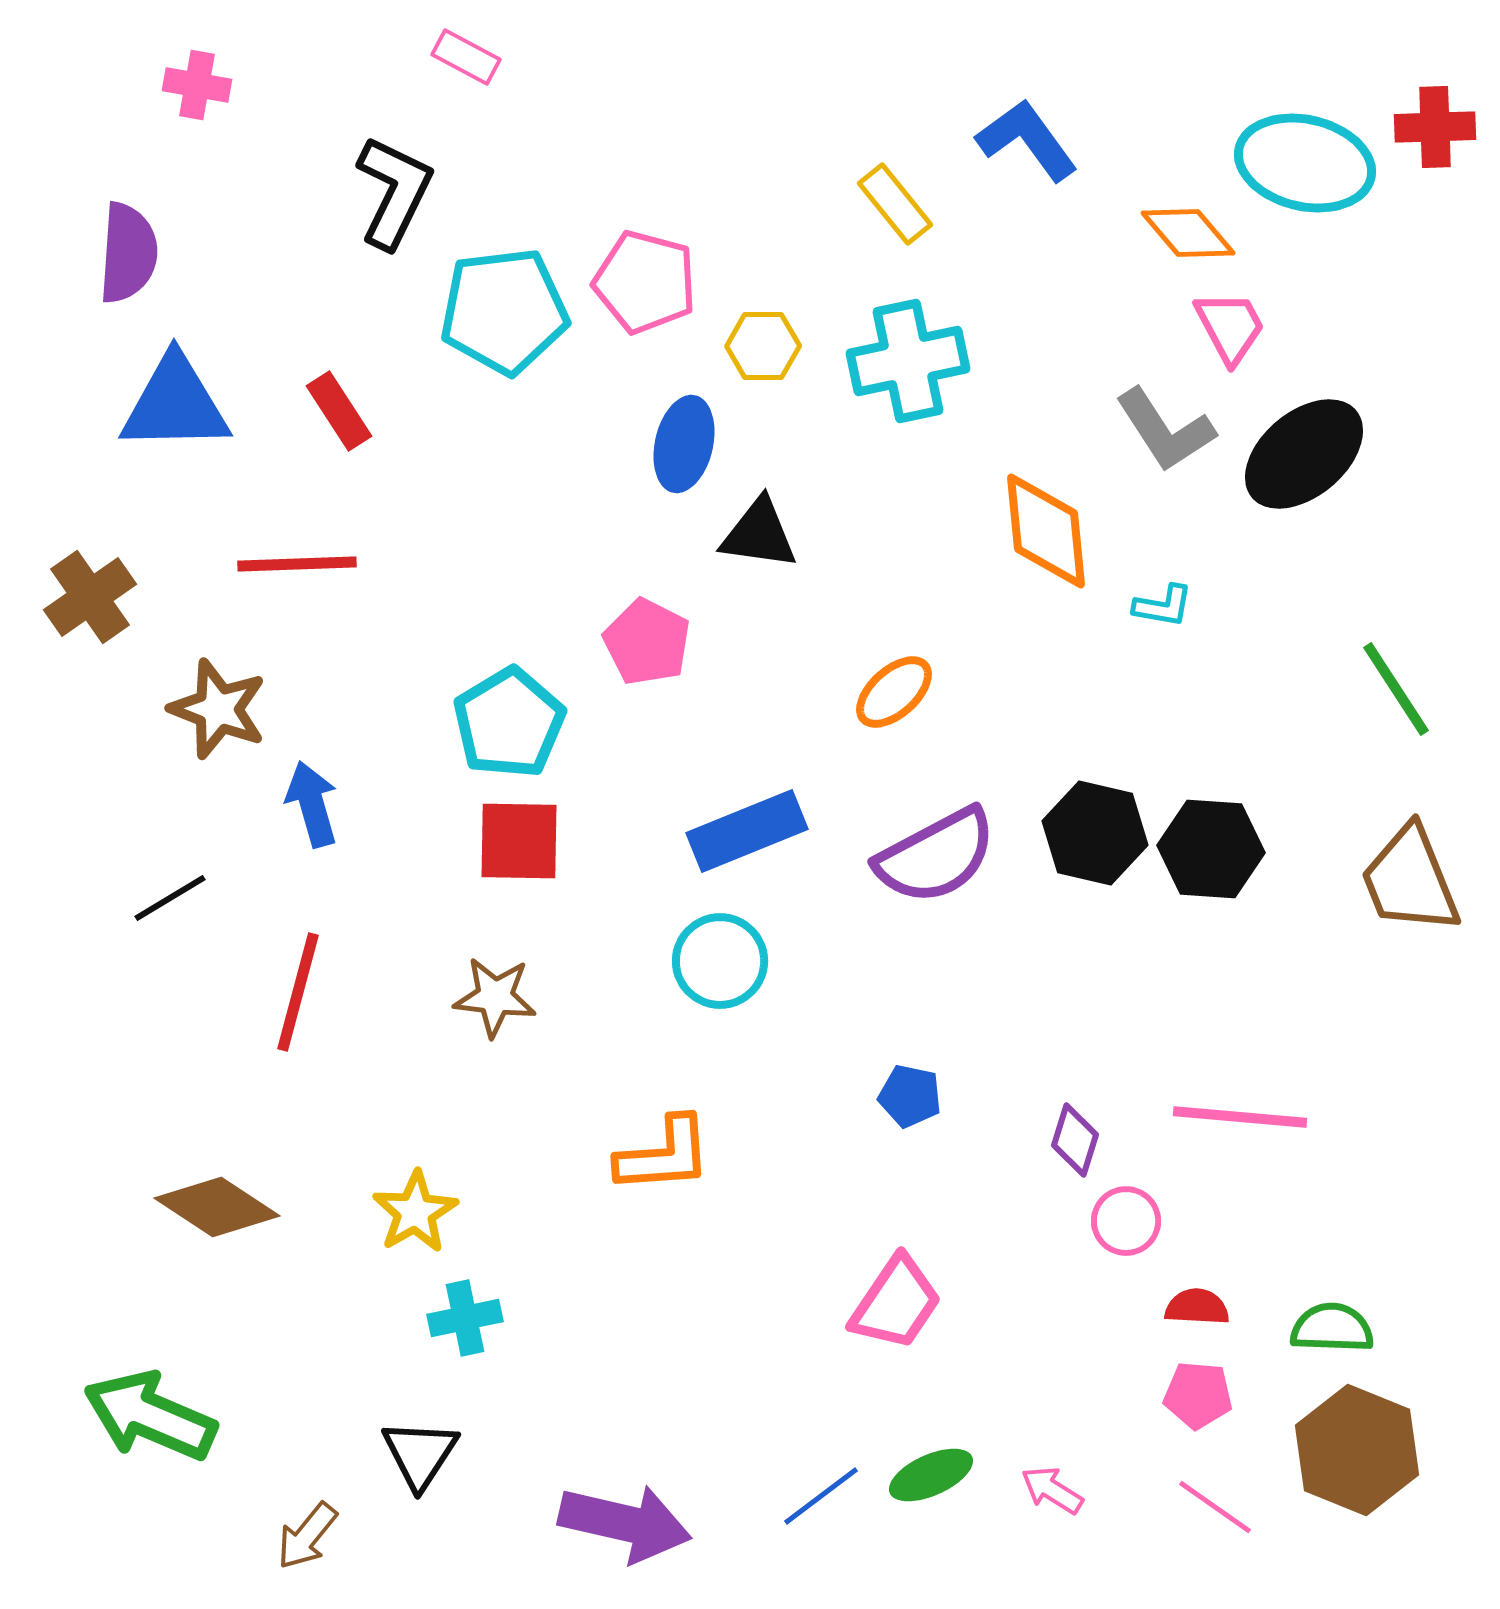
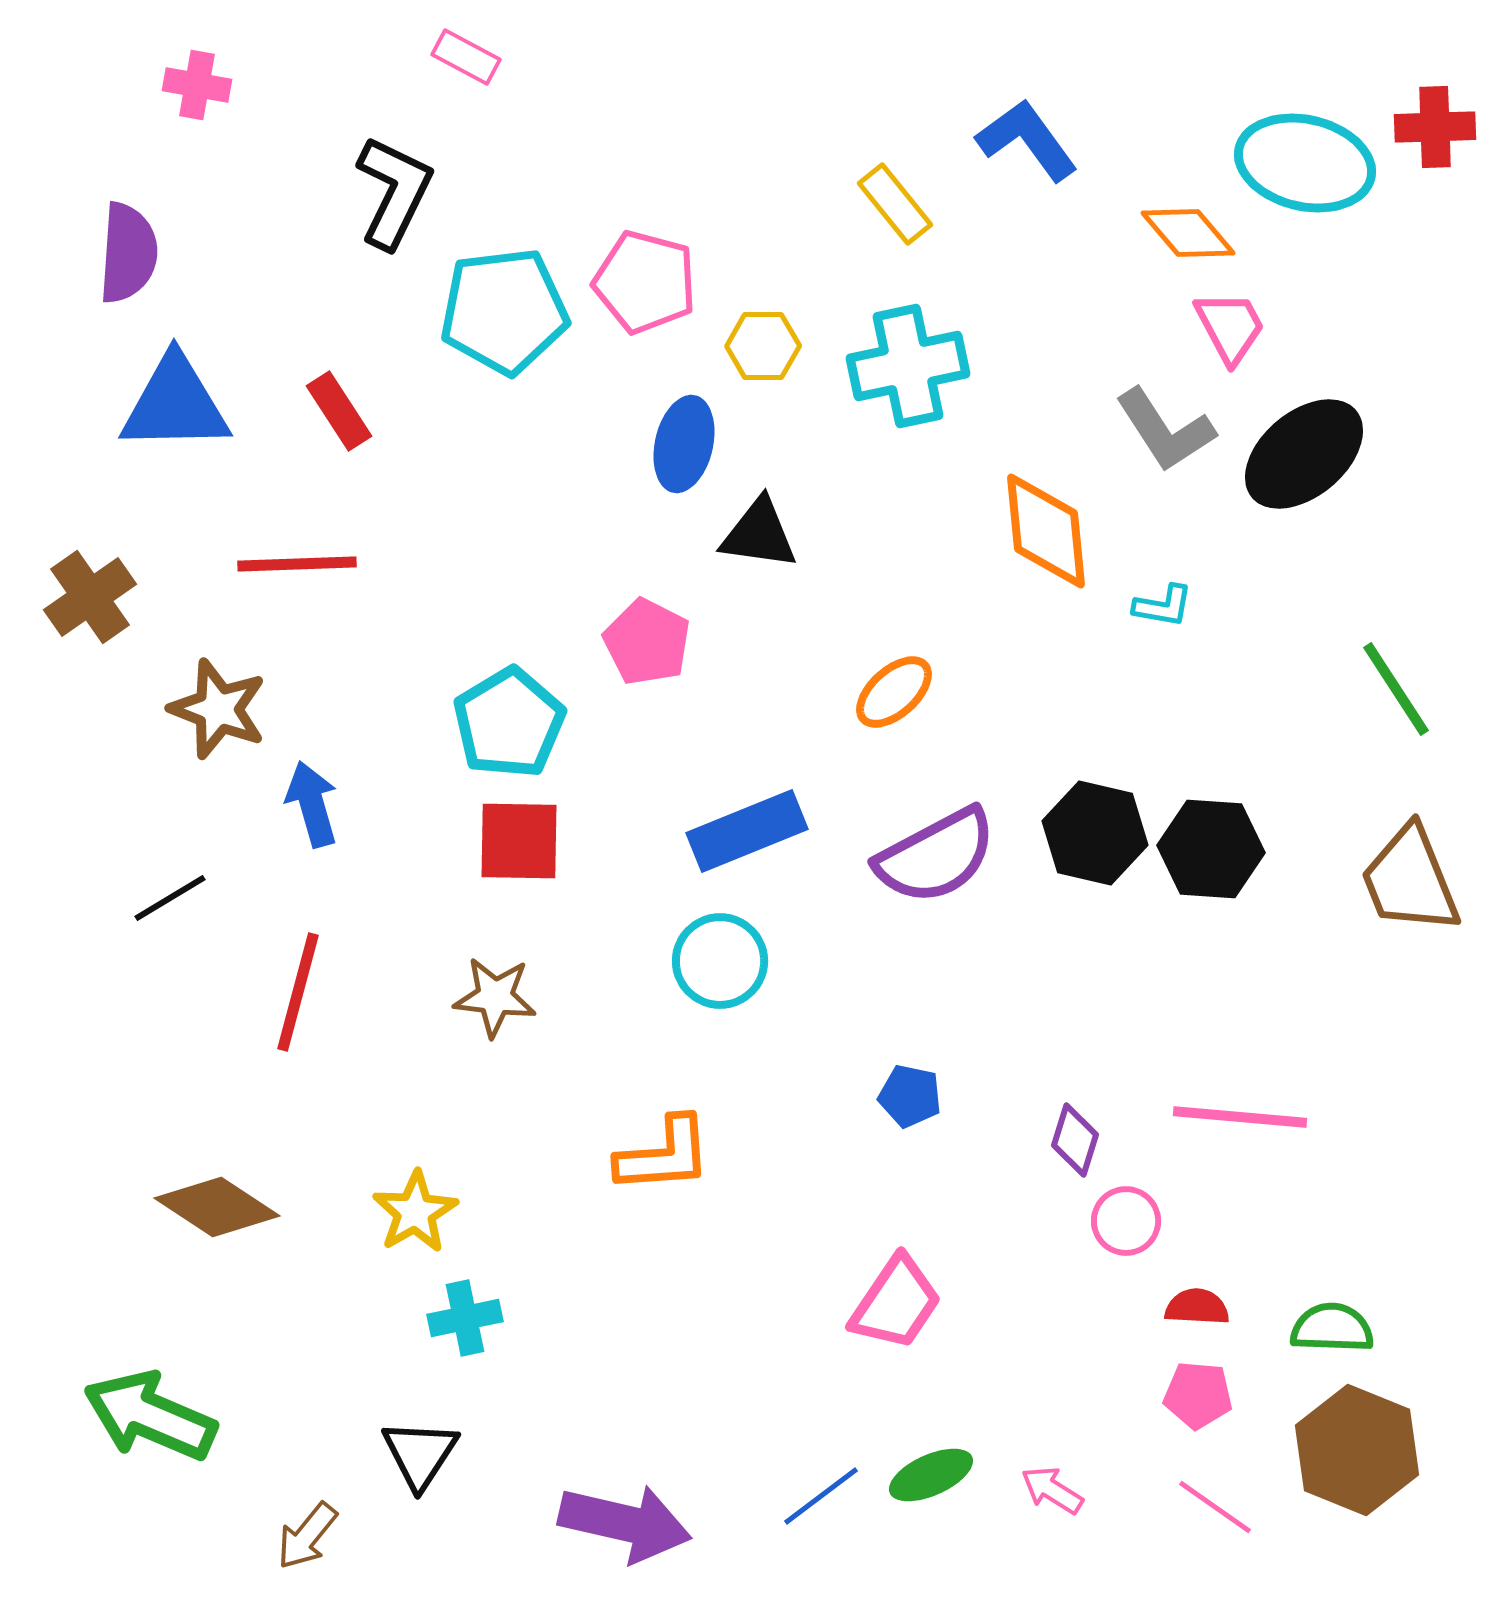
cyan cross at (908, 361): moved 5 px down
